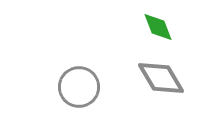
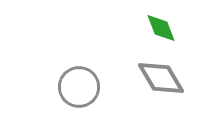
green diamond: moved 3 px right, 1 px down
